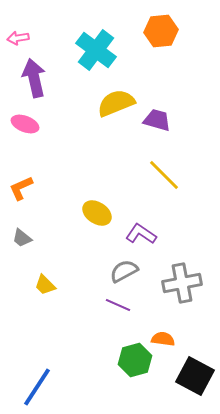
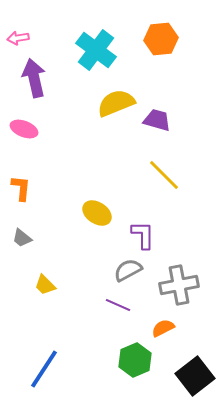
orange hexagon: moved 8 px down
pink ellipse: moved 1 px left, 5 px down
orange L-shape: rotated 120 degrees clockwise
purple L-shape: moved 2 px right, 1 px down; rotated 56 degrees clockwise
gray semicircle: moved 4 px right, 1 px up
gray cross: moved 3 px left, 2 px down
orange semicircle: moved 11 px up; rotated 35 degrees counterclockwise
green hexagon: rotated 8 degrees counterclockwise
black square: rotated 24 degrees clockwise
blue line: moved 7 px right, 18 px up
